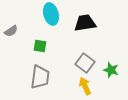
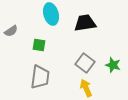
green square: moved 1 px left, 1 px up
green star: moved 2 px right, 5 px up
yellow arrow: moved 1 px right, 2 px down
